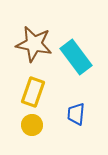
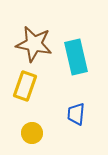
cyan rectangle: rotated 24 degrees clockwise
yellow rectangle: moved 8 px left, 6 px up
yellow circle: moved 8 px down
